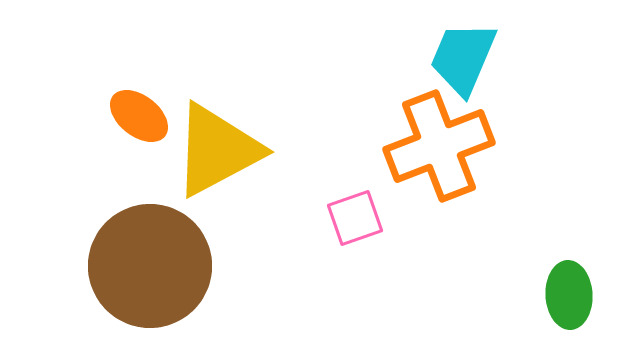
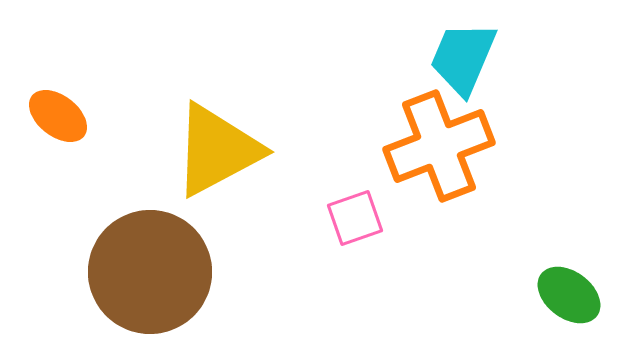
orange ellipse: moved 81 px left
brown circle: moved 6 px down
green ellipse: rotated 50 degrees counterclockwise
